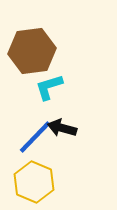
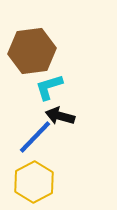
black arrow: moved 2 px left, 12 px up
yellow hexagon: rotated 9 degrees clockwise
